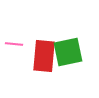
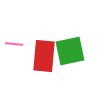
green square: moved 2 px right, 1 px up
